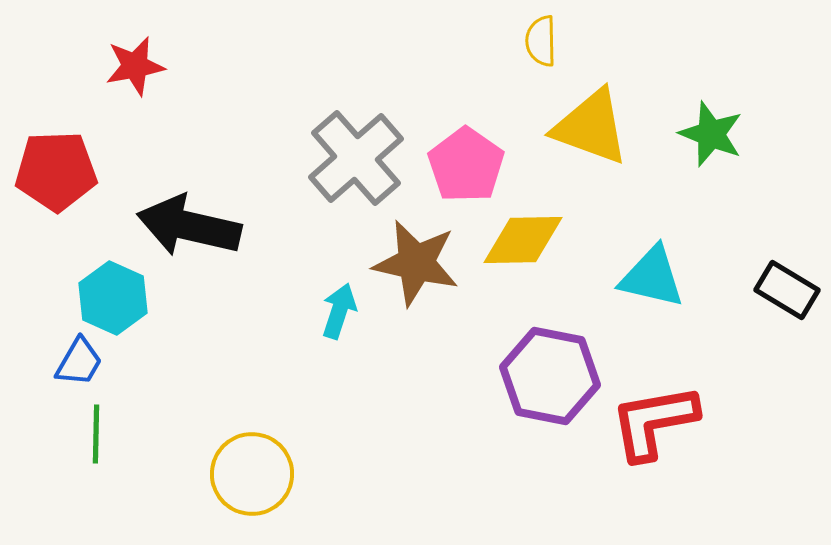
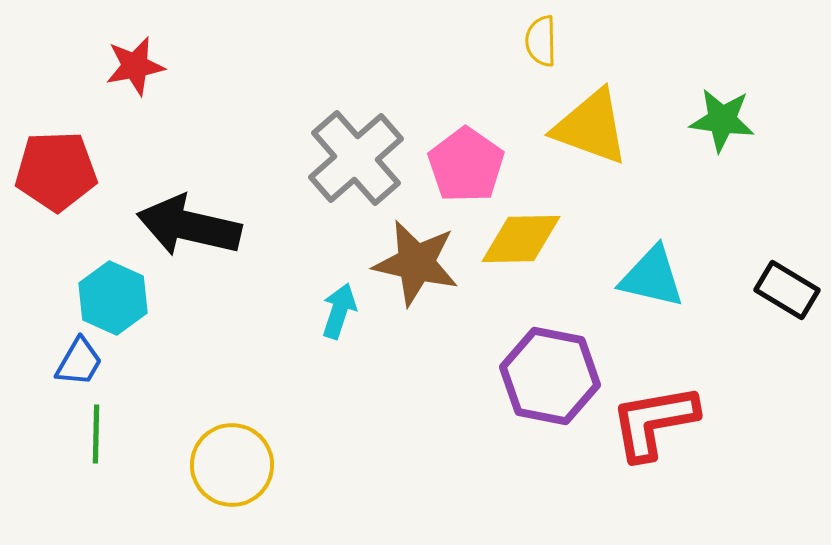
green star: moved 11 px right, 14 px up; rotated 14 degrees counterclockwise
yellow diamond: moved 2 px left, 1 px up
yellow circle: moved 20 px left, 9 px up
